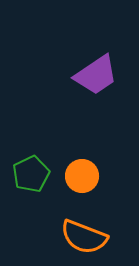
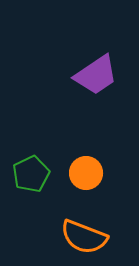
orange circle: moved 4 px right, 3 px up
